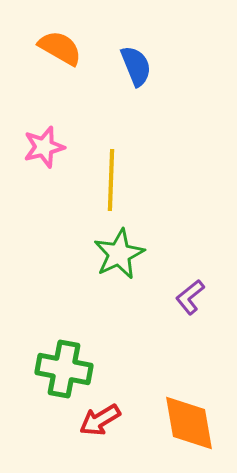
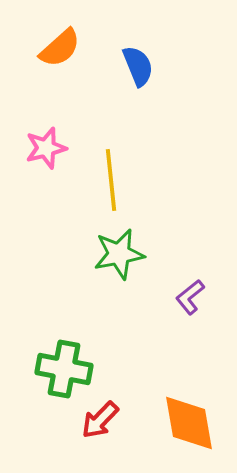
orange semicircle: rotated 108 degrees clockwise
blue semicircle: moved 2 px right
pink star: moved 2 px right, 1 px down
yellow line: rotated 8 degrees counterclockwise
green star: rotated 15 degrees clockwise
red arrow: rotated 15 degrees counterclockwise
